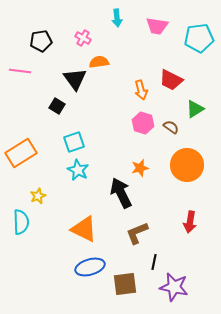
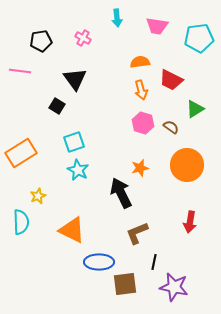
orange semicircle: moved 41 px right
orange triangle: moved 12 px left, 1 px down
blue ellipse: moved 9 px right, 5 px up; rotated 16 degrees clockwise
